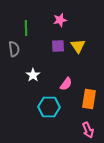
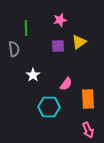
yellow triangle: moved 1 px right, 4 px up; rotated 28 degrees clockwise
orange rectangle: moved 1 px left; rotated 12 degrees counterclockwise
